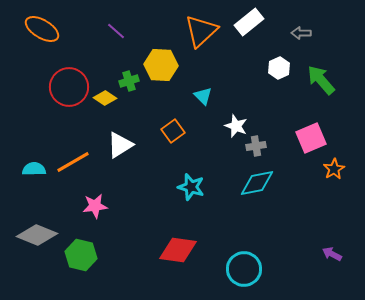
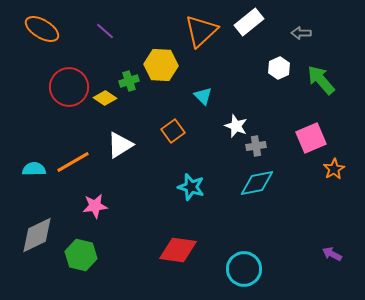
purple line: moved 11 px left
gray diamond: rotated 48 degrees counterclockwise
